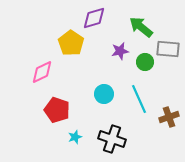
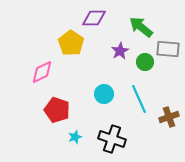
purple diamond: rotated 15 degrees clockwise
purple star: rotated 18 degrees counterclockwise
